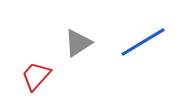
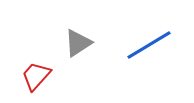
blue line: moved 6 px right, 3 px down
